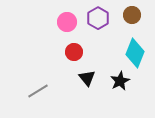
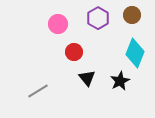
pink circle: moved 9 px left, 2 px down
